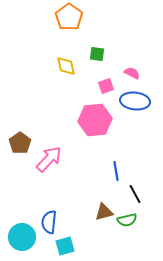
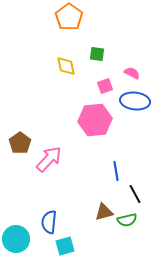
pink square: moved 1 px left
cyan circle: moved 6 px left, 2 px down
